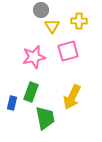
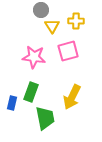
yellow cross: moved 3 px left
pink star: rotated 20 degrees clockwise
